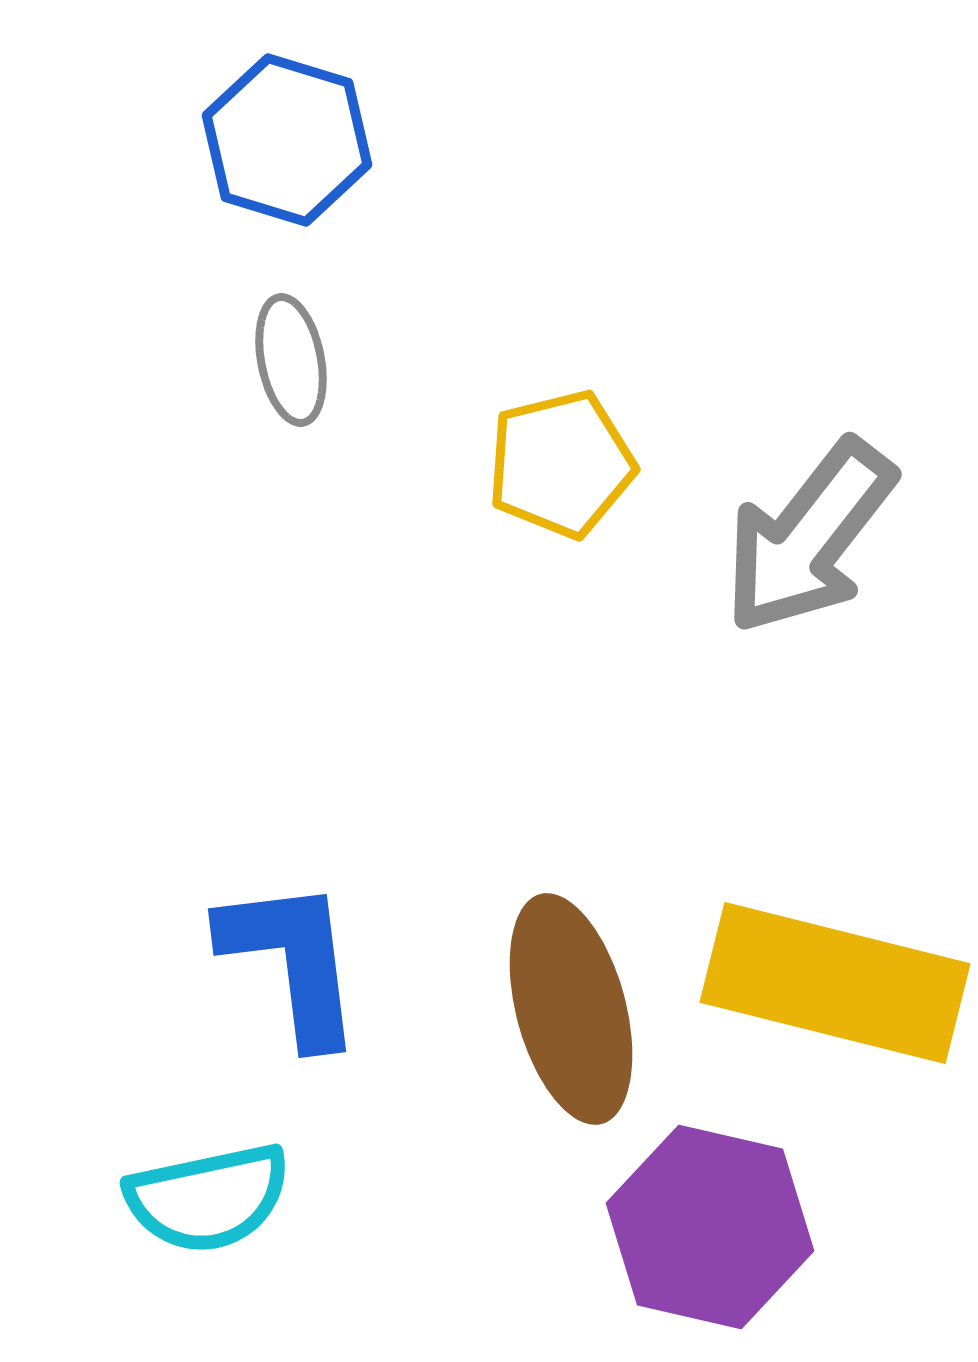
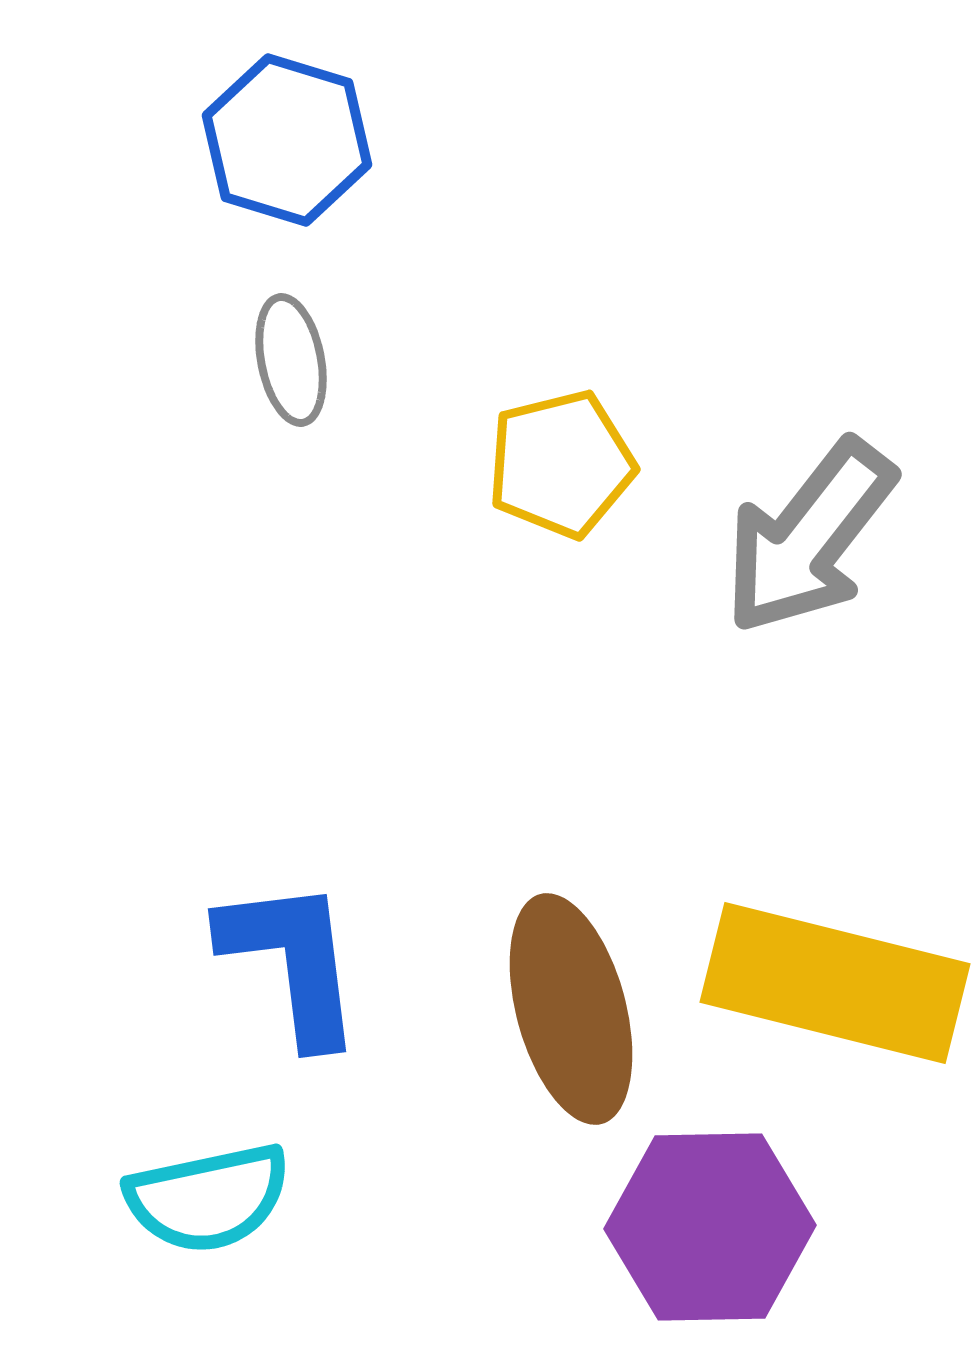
purple hexagon: rotated 14 degrees counterclockwise
